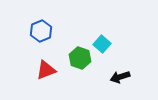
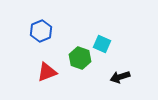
cyan square: rotated 18 degrees counterclockwise
red triangle: moved 1 px right, 2 px down
